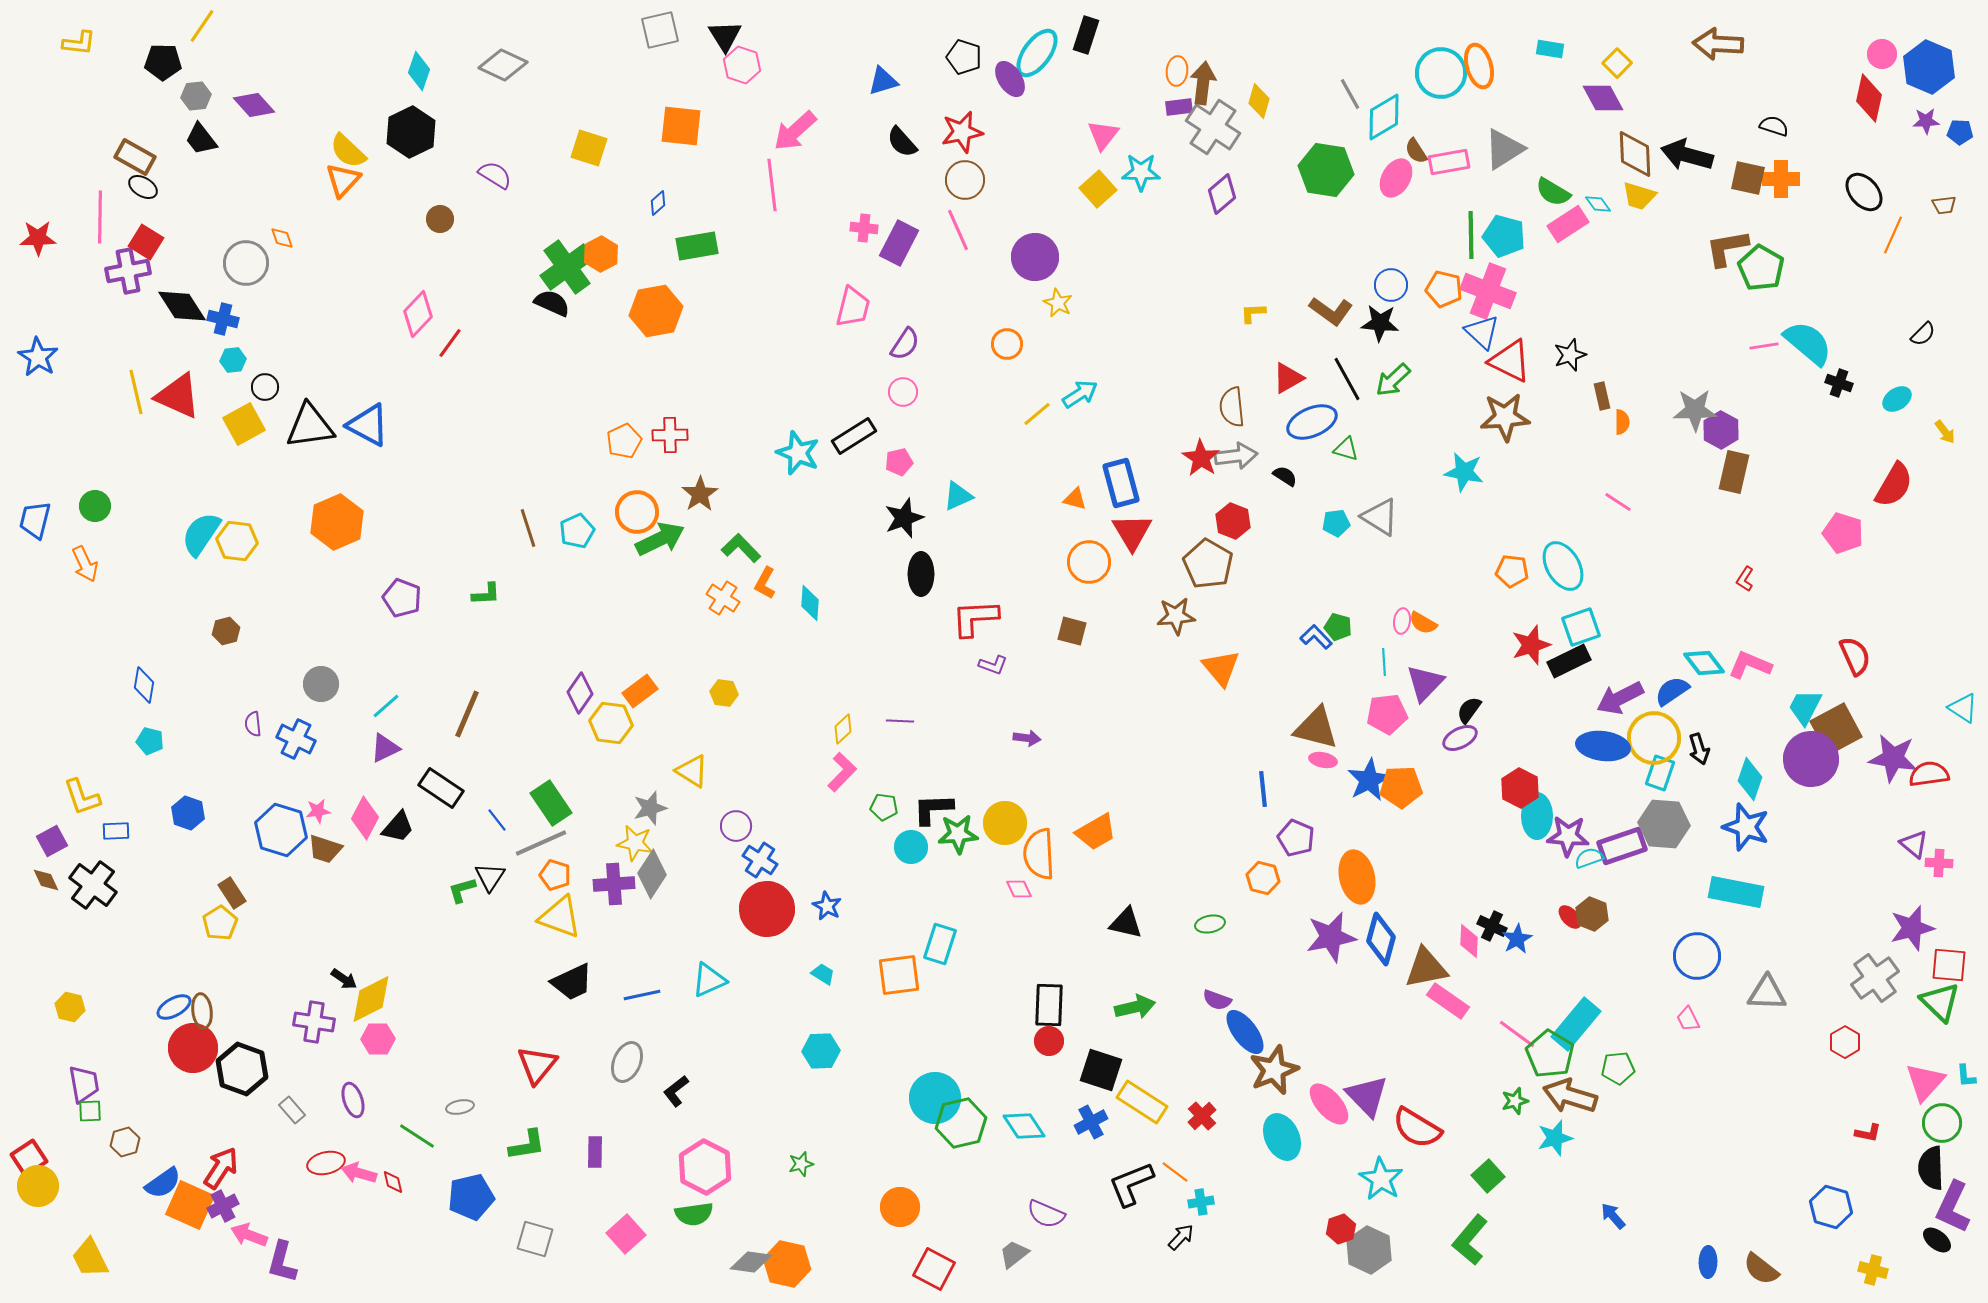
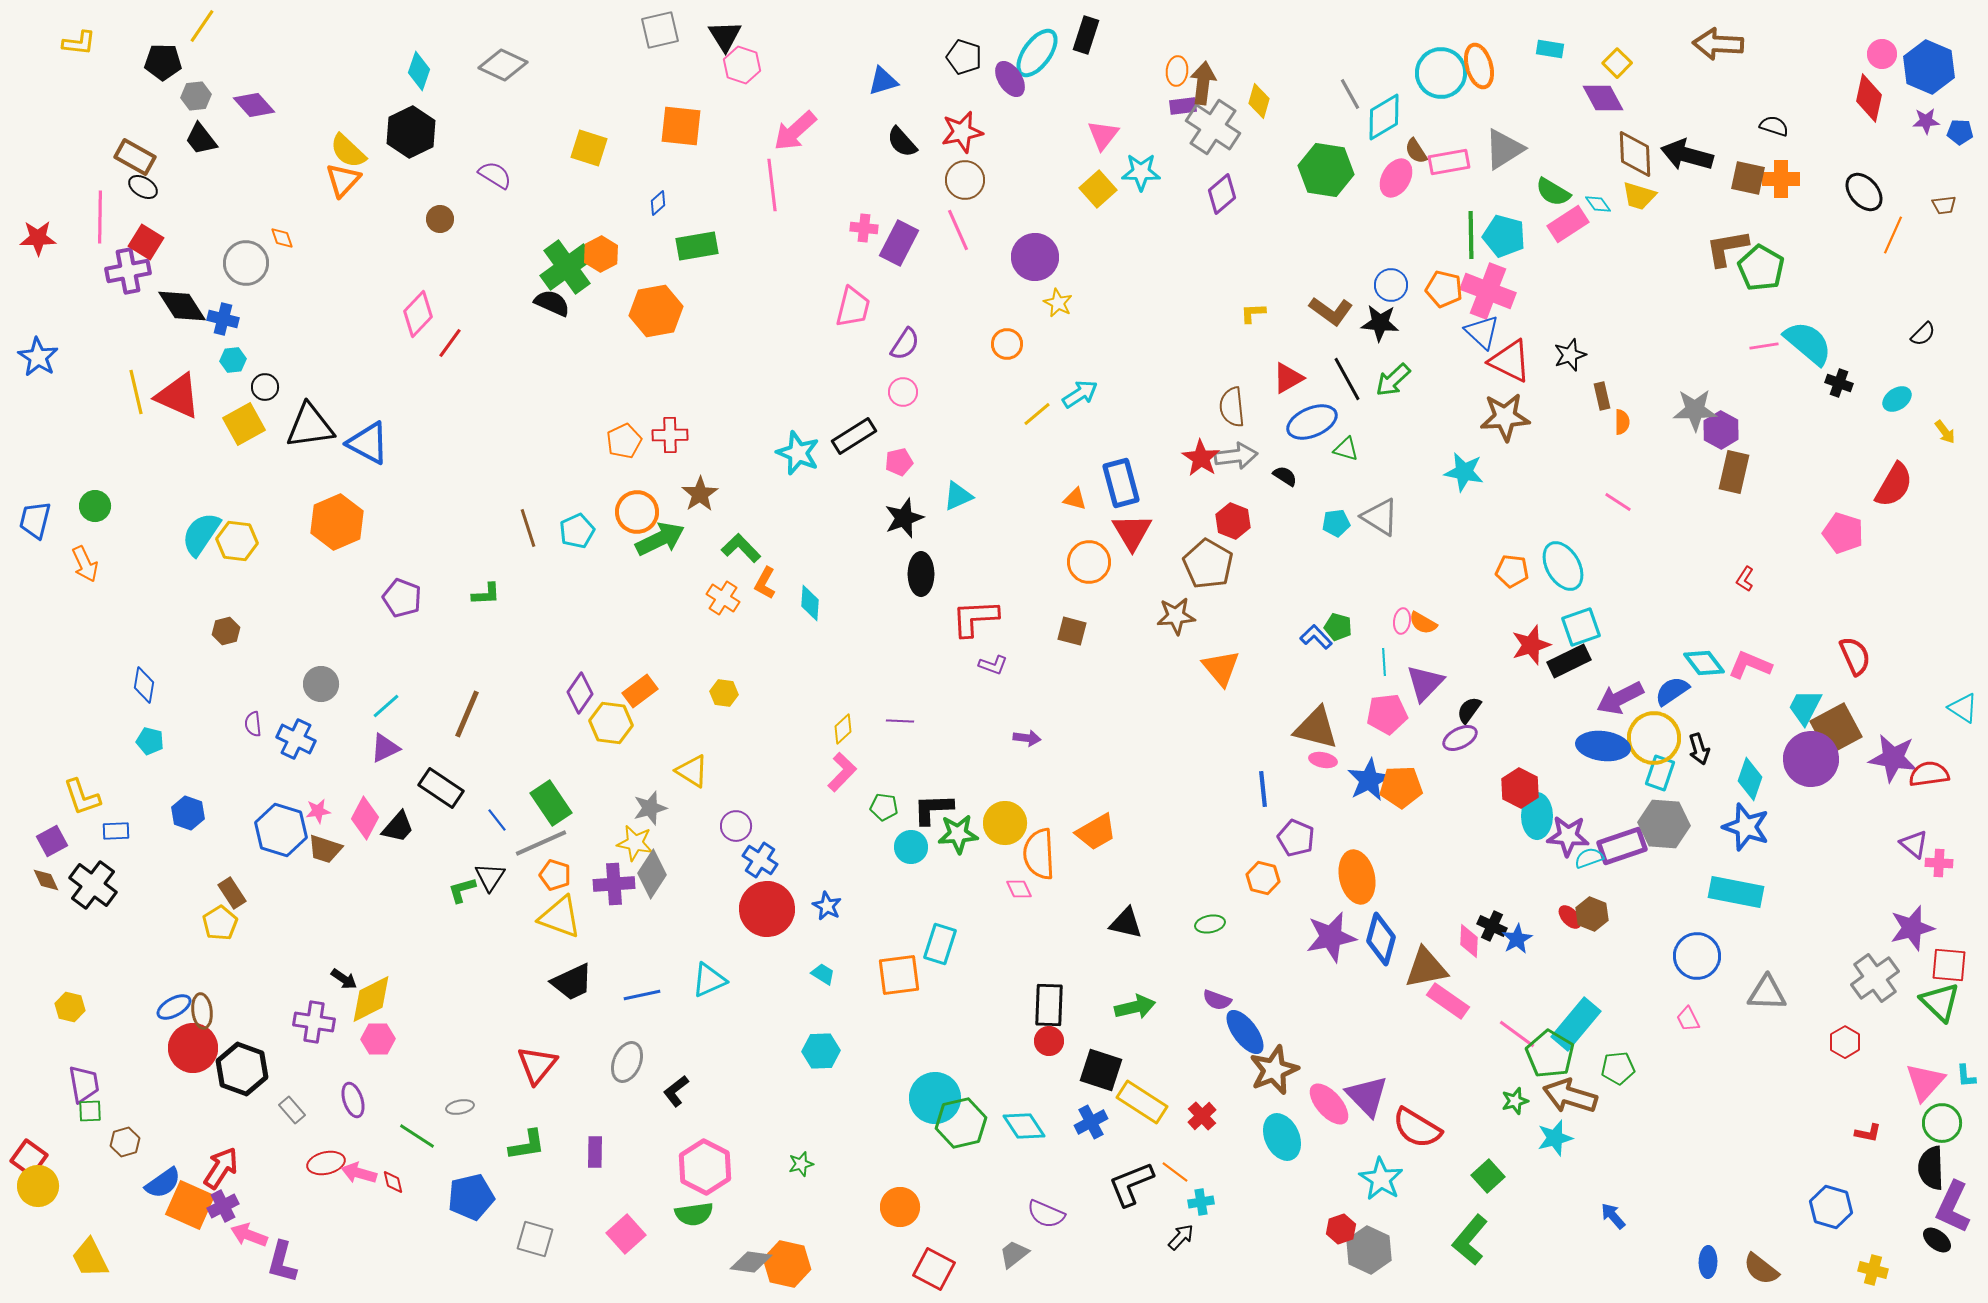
purple rectangle at (1179, 107): moved 4 px right, 1 px up
blue triangle at (368, 425): moved 18 px down
red square at (29, 1158): rotated 21 degrees counterclockwise
